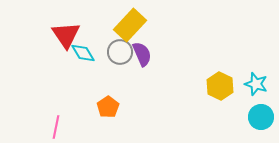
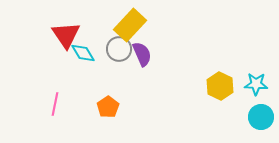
gray circle: moved 1 px left, 3 px up
cyan star: rotated 15 degrees counterclockwise
pink line: moved 1 px left, 23 px up
